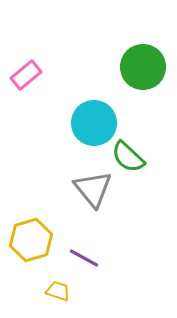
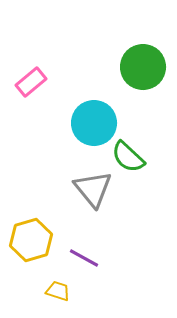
pink rectangle: moved 5 px right, 7 px down
